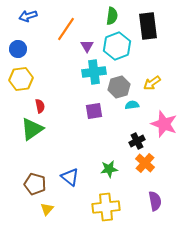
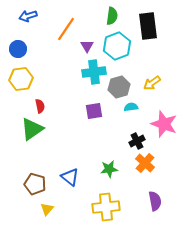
cyan semicircle: moved 1 px left, 2 px down
